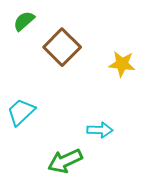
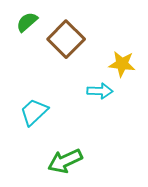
green semicircle: moved 3 px right, 1 px down
brown square: moved 4 px right, 8 px up
cyan trapezoid: moved 13 px right
cyan arrow: moved 39 px up
